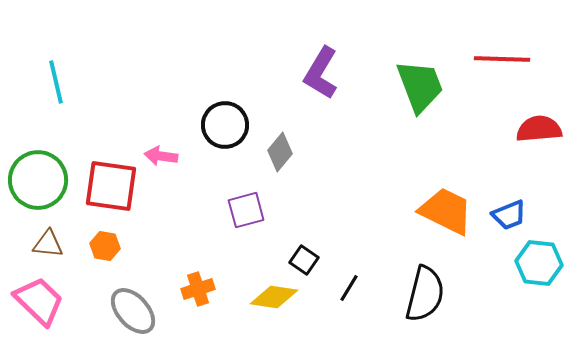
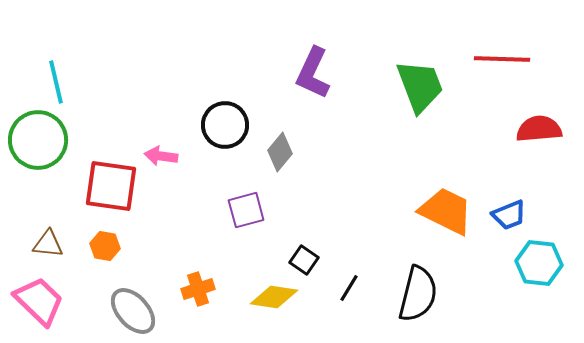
purple L-shape: moved 8 px left; rotated 6 degrees counterclockwise
green circle: moved 40 px up
black semicircle: moved 7 px left
